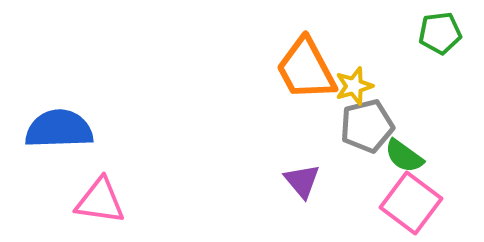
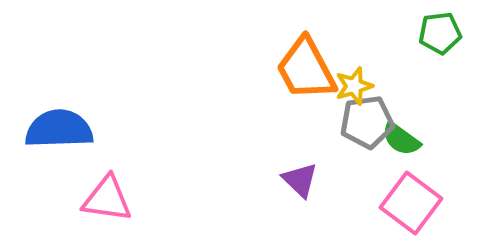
gray pentagon: moved 4 px up; rotated 6 degrees clockwise
green semicircle: moved 3 px left, 17 px up
purple triangle: moved 2 px left, 1 px up; rotated 6 degrees counterclockwise
pink triangle: moved 7 px right, 2 px up
